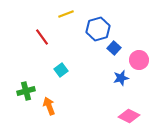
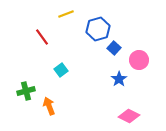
blue star: moved 2 px left, 1 px down; rotated 21 degrees counterclockwise
